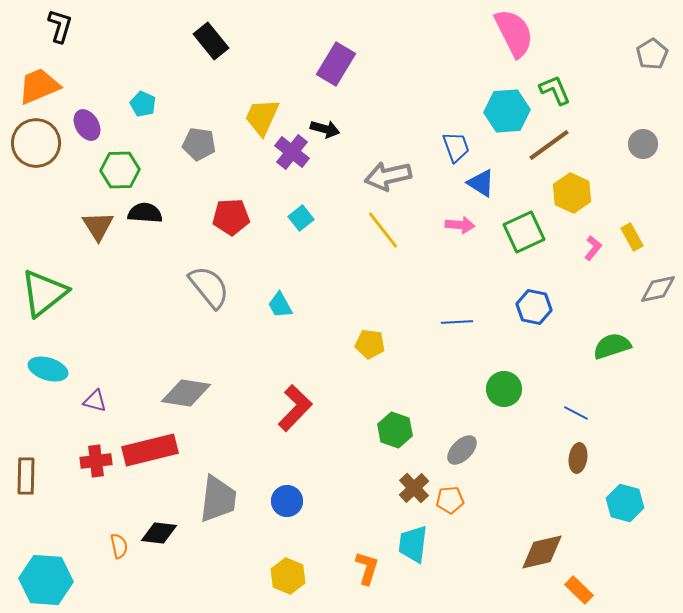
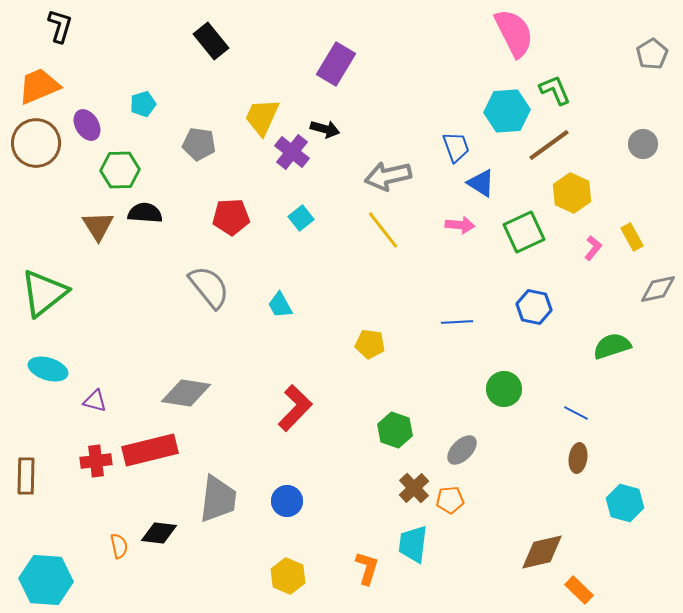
cyan pentagon at (143, 104): rotated 30 degrees clockwise
